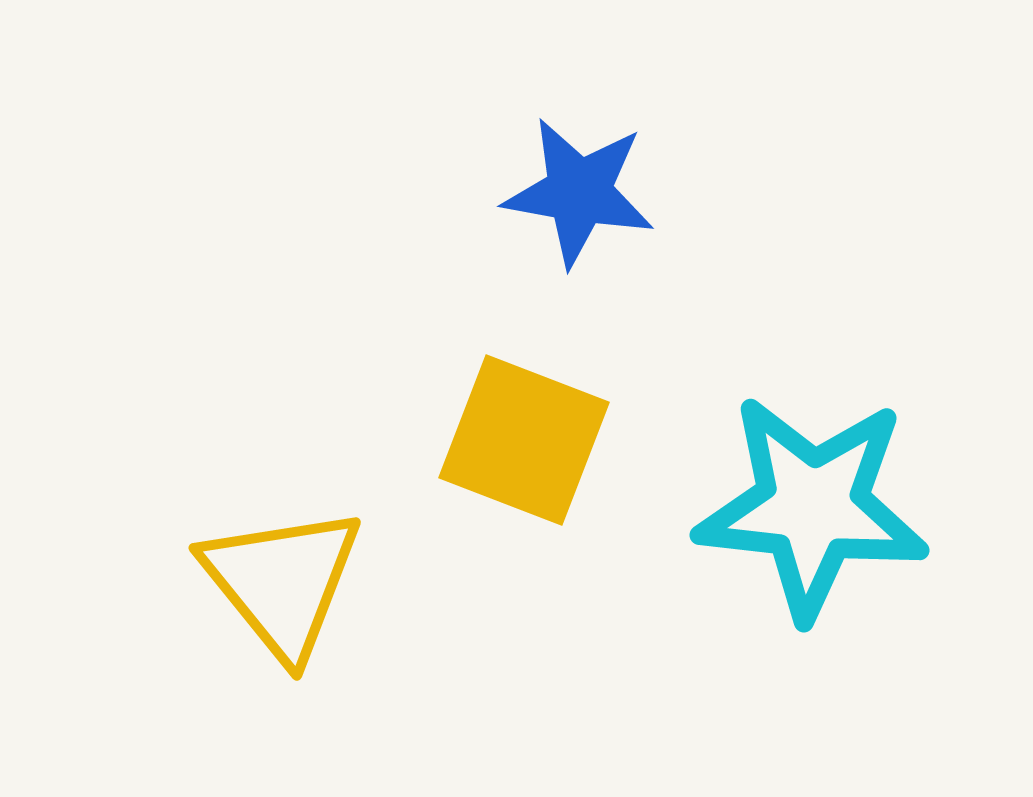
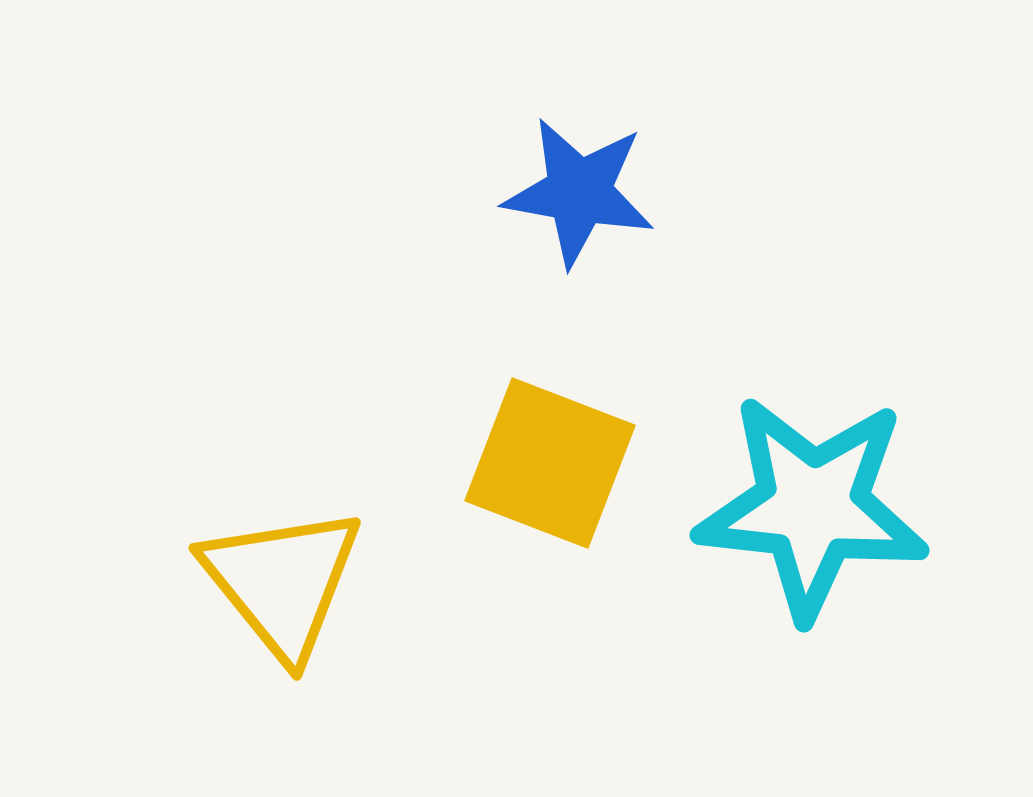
yellow square: moved 26 px right, 23 px down
